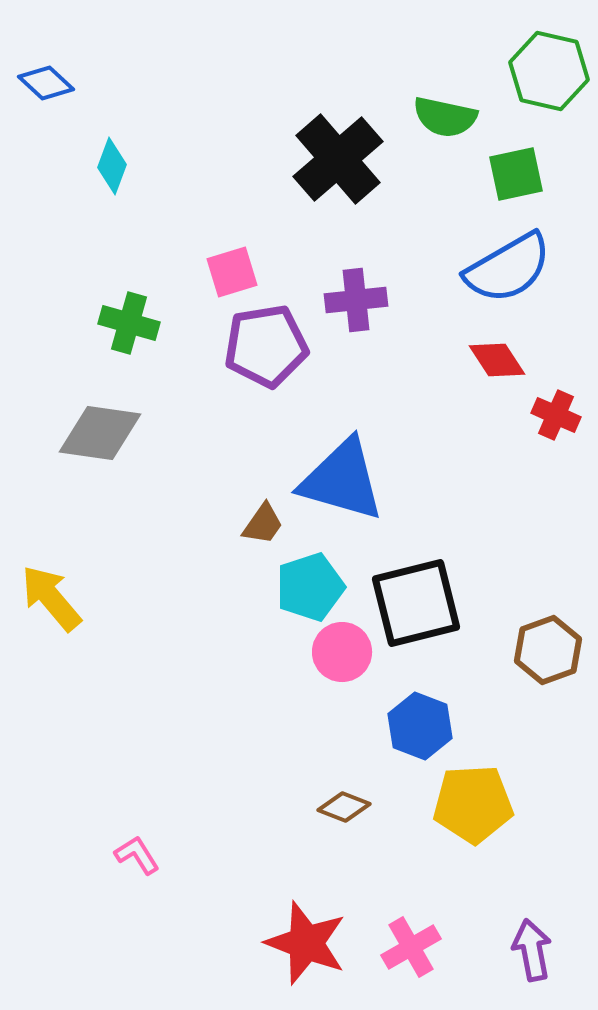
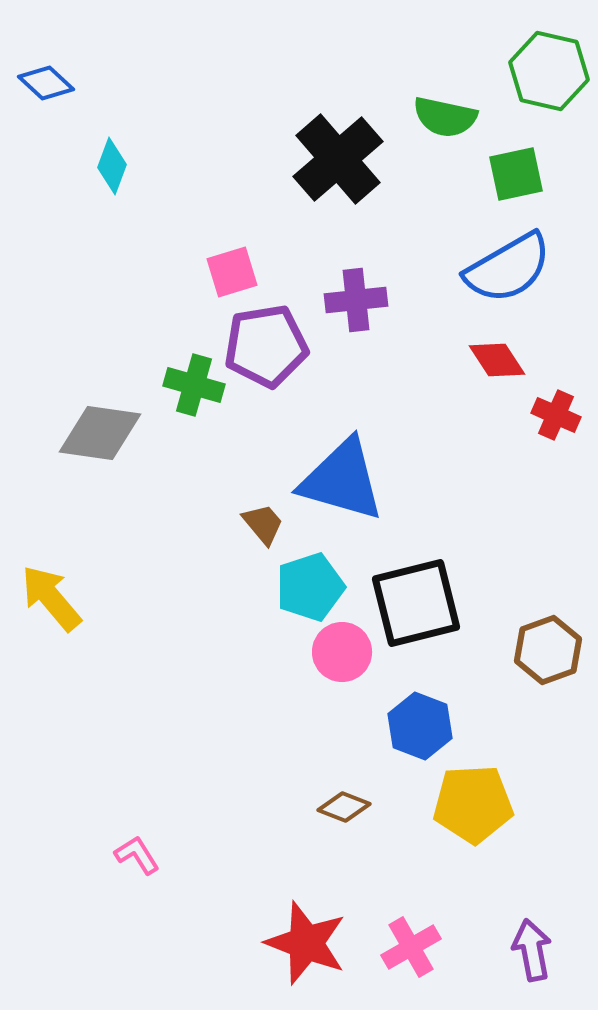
green cross: moved 65 px right, 62 px down
brown trapezoid: rotated 75 degrees counterclockwise
